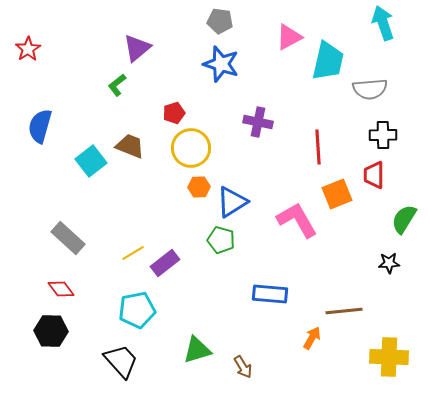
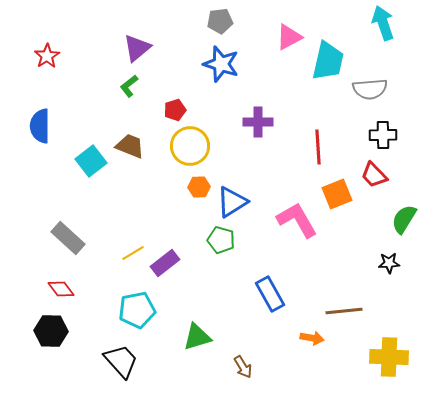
gray pentagon: rotated 15 degrees counterclockwise
red star: moved 19 px right, 7 px down
green L-shape: moved 12 px right, 1 px down
red pentagon: moved 1 px right, 3 px up
purple cross: rotated 12 degrees counterclockwise
blue semicircle: rotated 16 degrees counterclockwise
yellow circle: moved 1 px left, 2 px up
red trapezoid: rotated 44 degrees counterclockwise
blue rectangle: rotated 56 degrees clockwise
orange arrow: rotated 70 degrees clockwise
green triangle: moved 13 px up
